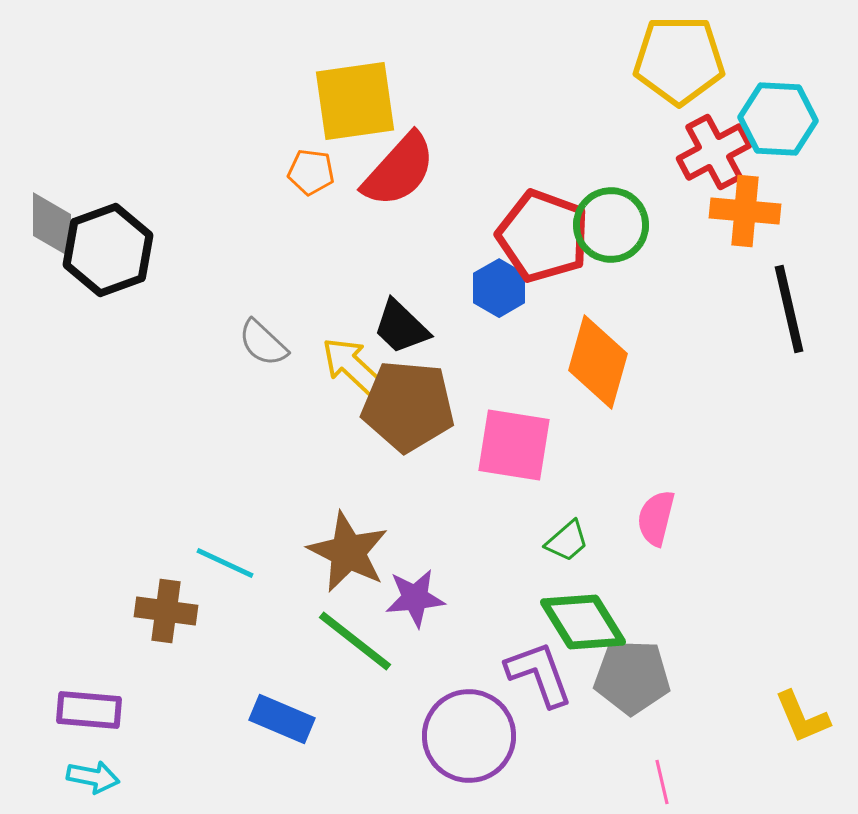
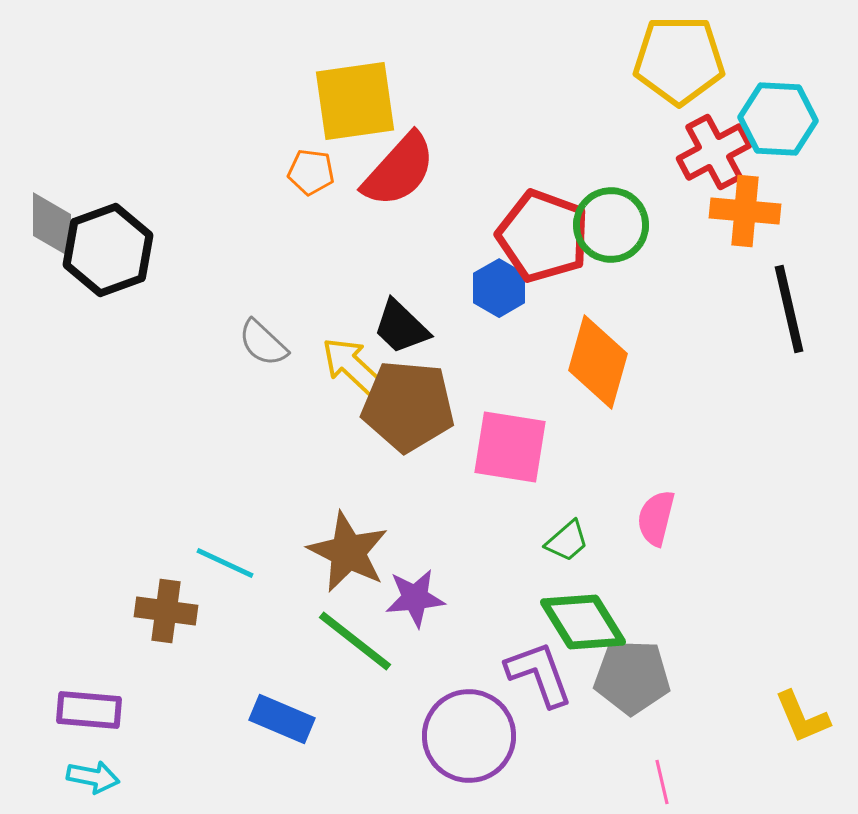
pink square: moved 4 px left, 2 px down
